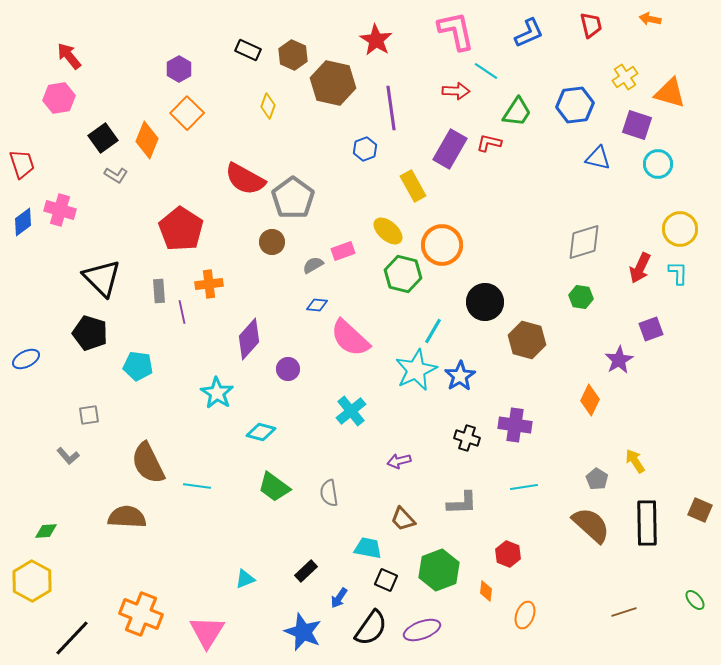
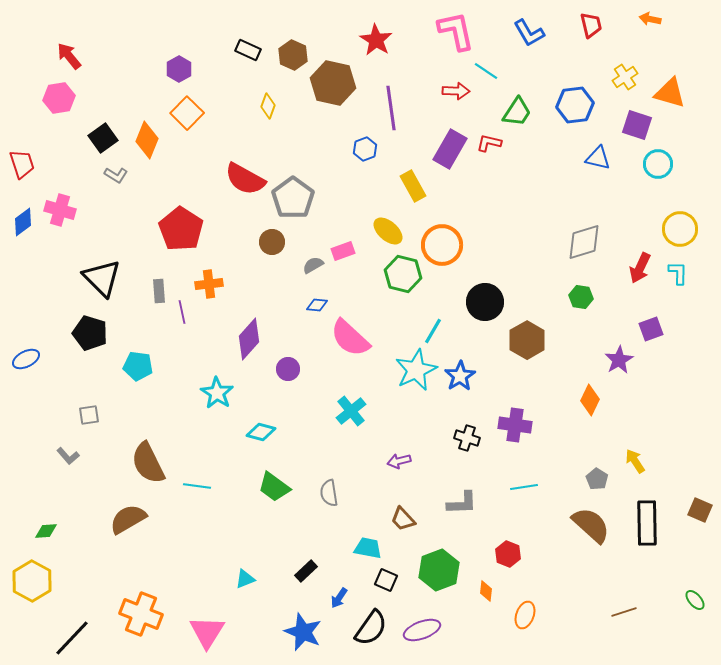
blue L-shape at (529, 33): rotated 84 degrees clockwise
brown hexagon at (527, 340): rotated 15 degrees clockwise
brown semicircle at (127, 517): moved 1 px right, 2 px down; rotated 33 degrees counterclockwise
